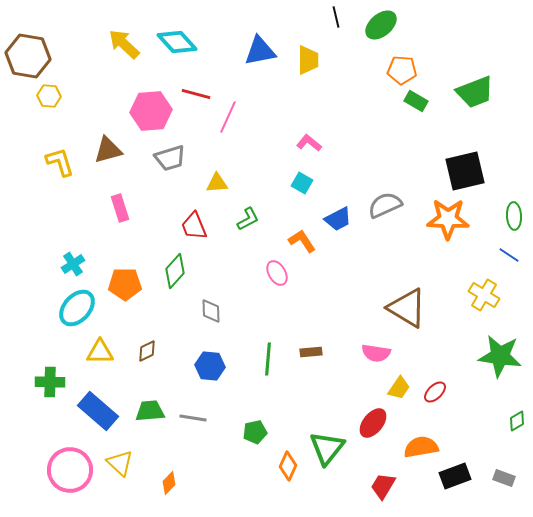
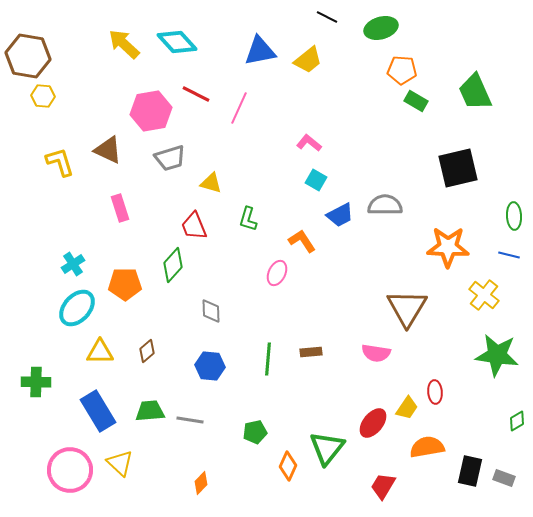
black line at (336, 17): moved 9 px left; rotated 50 degrees counterclockwise
green ellipse at (381, 25): moved 3 px down; rotated 24 degrees clockwise
yellow trapezoid at (308, 60): rotated 52 degrees clockwise
green trapezoid at (475, 92): rotated 87 degrees clockwise
red line at (196, 94): rotated 12 degrees clockwise
yellow hexagon at (49, 96): moved 6 px left
pink hexagon at (151, 111): rotated 6 degrees counterclockwise
pink line at (228, 117): moved 11 px right, 9 px up
brown triangle at (108, 150): rotated 40 degrees clockwise
black square at (465, 171): moved 7 px left, 3 px up
yellow triangle at (217, 183): moved 6 px left; rotated 20 degrees clockwise
cyan square at (302, 183): moved 14 px right, 3 px up
gray semicircle at (385, 205): rotated 24 degrees clockwise
green L-shape at (248, 219): rotated 135 degrees clockwise
blue trapezoid at (338, 219): moved 2 px right, 4 px up
orange star at (448, 219): moved 28 px down
blue line at (509, 255): rotated 20 degrees counterclockwise
green diamond at (175, 271): moved 2 px left, 6 px up
pink ellipse at (277, 273): rotated 55 degrees clockwise
yellow cross at (484, 295): rotated 8 degrees clockwise
brown triangle at (407, 308): rotated 30 degrees clockwise
brown diamond at (147, 351): rotated 15 degrees counterclockwise
green star at (500, 356): moved 3 px left, 1 px up
green cross at (50, 382): moved 14 px left
yellow trapezoid at (399, 388): moved 8 px right, 20 px down
red ellipse at (435, 392): rotated 50 degrees counterclockwise
blue rectangle at (98, 411): rotated 18 degrees clockwise
gray line at (193, 418): moved 3 px left, 2 px down
orange semicircle at (421, 447): moved 6 px right
black rectangle at (455, 476): moved 15 px right, 5 px up; rotated 56 degrees counterclockwise
orange diamond at (169, 483): moved 32 px right
